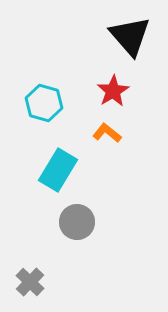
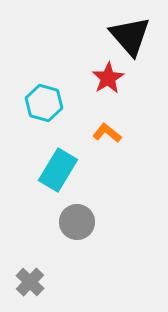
red star: moved 5 px left, 13 px up
